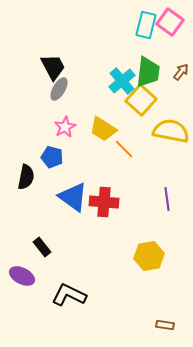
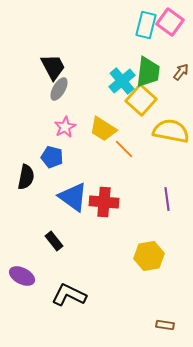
black rectangle: moved 12 px right, 6 px up
